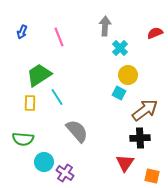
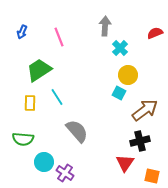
green trapezoid: moved 5 px up
black cross: moved 3 px down; rotated 12 degrees counterclockwise
